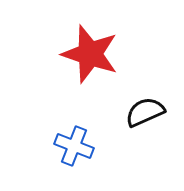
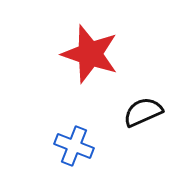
black semicircle: moved 2 px left
